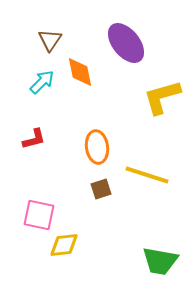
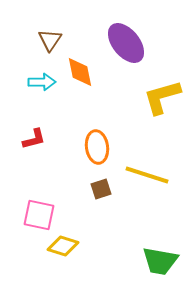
cyan arrow: rotated 44 degrees clockwise
yellow diamond: moved 1 px left, 1 px down; rotated 24 degrees clockwise
